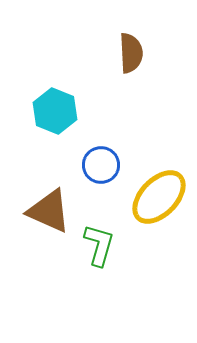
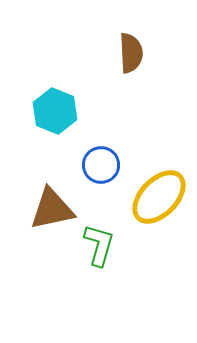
brown triangle: moved 3 px right, 2 px up; rotated 36 degrees counterclockwise
